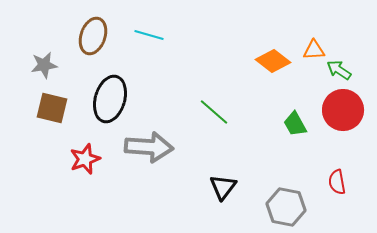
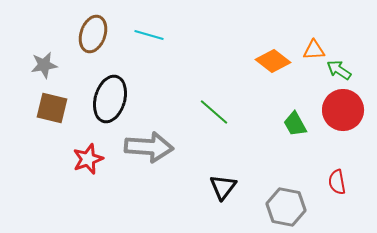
brown ellipse: moved 2 px up
red star: moved 3 px right
